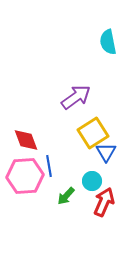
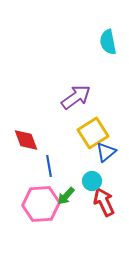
blue triangle: rotated 20 degrees clockwise
pink hexagon: moved 16 px right, 28 px down
red arrow: rotated 48 degrees counterclockwise
